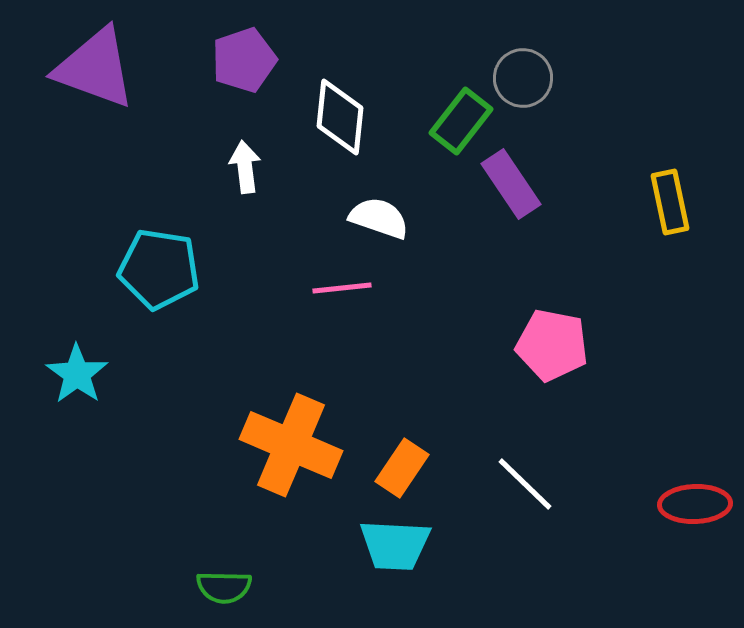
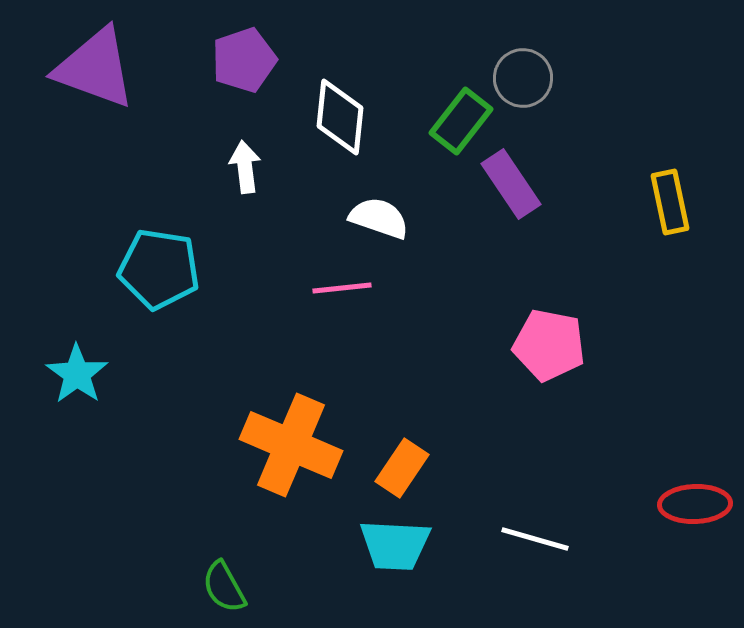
pink pentagon: moved 3 px left
white line: moved 10 px right, 55 px down; rotated 28 degrees counterclockwise
green semicircle: rotated 60 degrees clockwise
